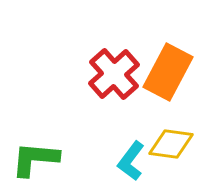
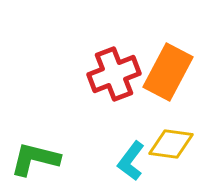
red cross: rotated 21 degrees clockwise
green L-shape: rotated 9 degrees clockwise
